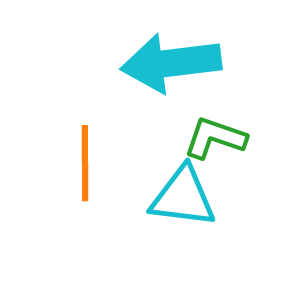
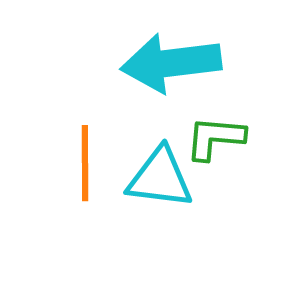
green L-shape: rotated 14 degrees counterclockwise
cyan triangle: moved 23 px left, 19 px up
